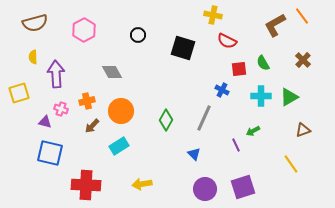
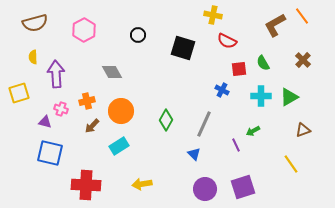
gray line: moved 6 px down
